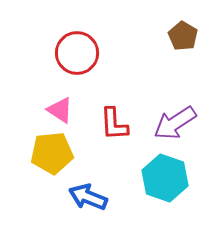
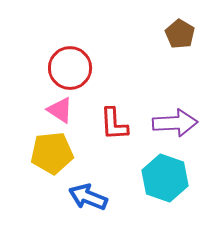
brown pentagon: moved 3 px left, 2 px up
red circle: moved 7 px left, 15 px down
purple arrow: rotated 150 degrees counterclockwise
